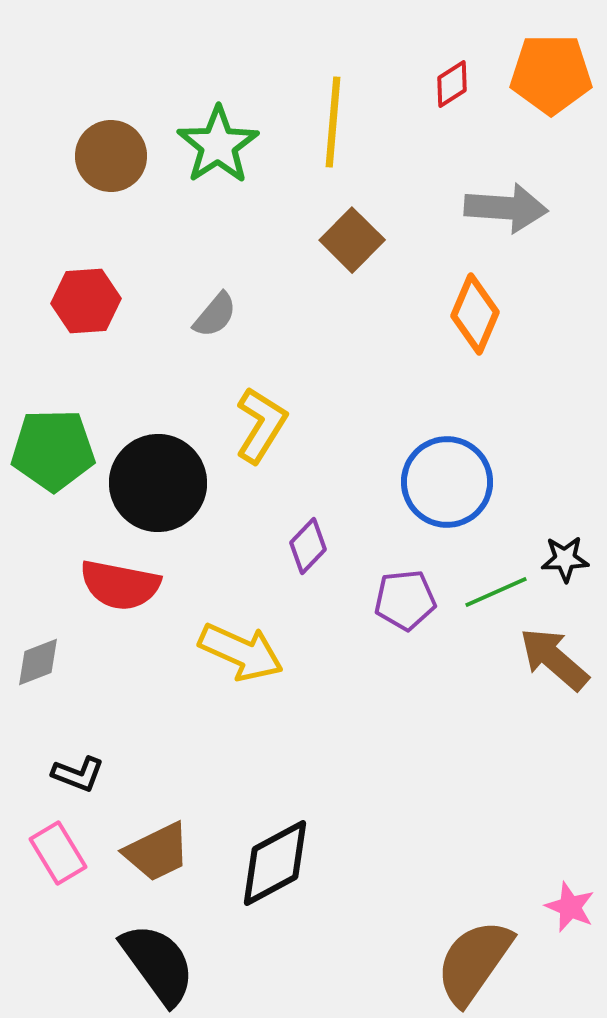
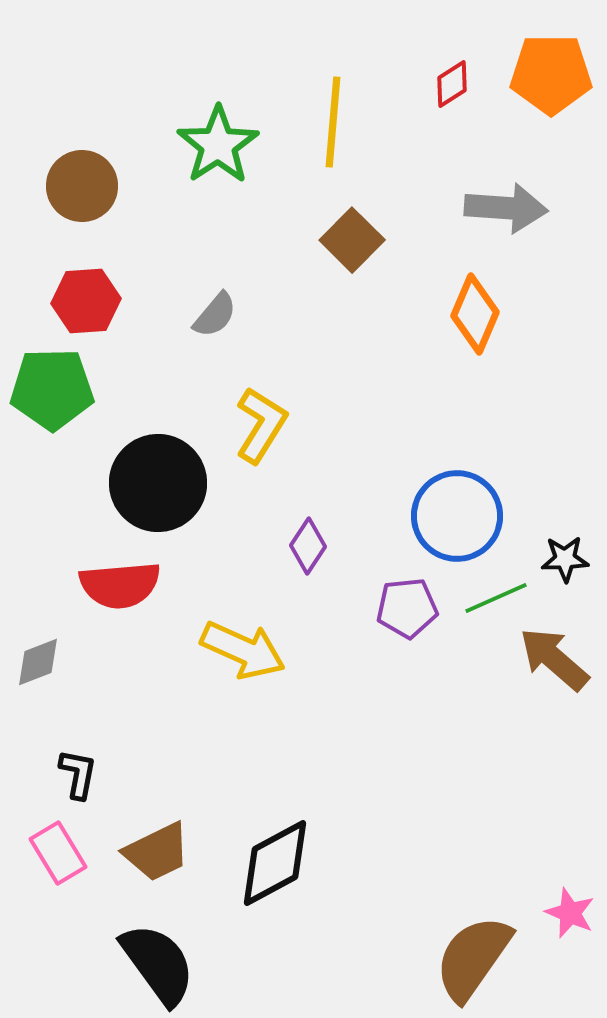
brown circle: moved 29 px left, 30 px down
green pentagon: moved 1 px left, 61 px up
blue circle: moved 10 px right, 34 px down
purple diamond: rotated 10 degrees counterclockwise
red semicircle: rotated 16 degrees counterclockwise
green line: moved 6 px down
purple pentagon: moved 2 px right, 8 px down
yellow arrow: moved 2 px right, 2 px up
black L-shape: rotated 100 degrees counterclockwise
pink star: moved 6 px down
brown semicircle: moved 1 px left, 4 px up
